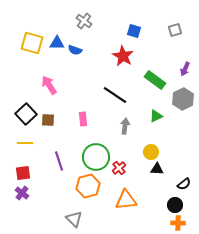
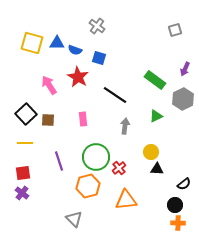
gray cross: moved 13 px right, 5 px down
blue square: moved 35 px left, 27 px down
red star: moved 45 px left, 21 px down
